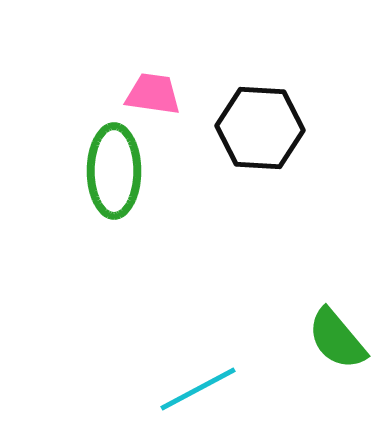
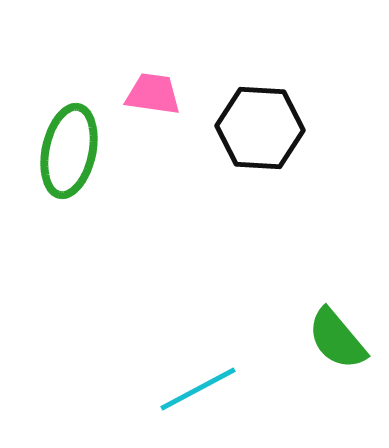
green ellipse: moved 45 px left, 20 px up; rotated 12 degrees clockwise
